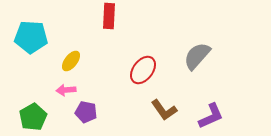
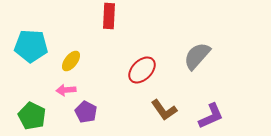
cyan pentagon: moved 9 px down
red ellipse: moved 1 px left; rotated 8 degrees clockwise
purple pentagon: rotated 15 degrees clockwise
green pentagon: moved 1 px left, 1 px up; rotated 16 degrees counterclockwise
